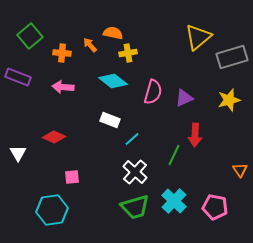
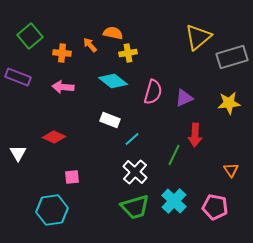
yellow star: moved 3 px down; rotated 10 degrees clockwise
orange triangle: moved 9 px left
